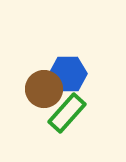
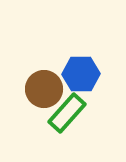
blue hexagon: moved 13 px right
